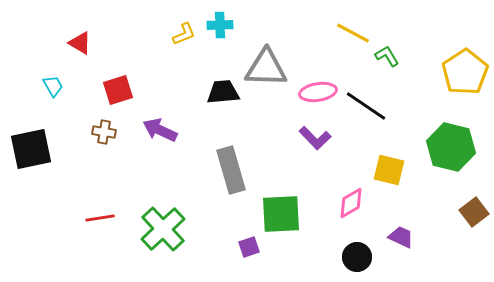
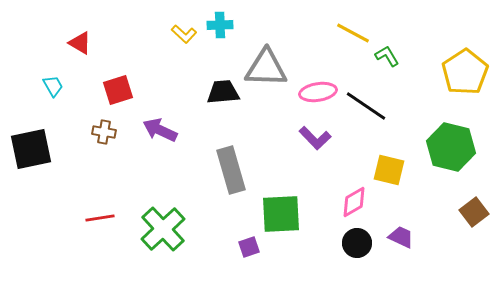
yellow L-shape: rotated 65 degrees clockwise
pink diamond: moved 3 px right, 1 px up
black circle: moved 14 px up
